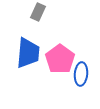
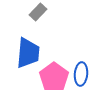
gray rectangle: rotated 18 degrees clockwise
pink pentagon: moved 6 px left, 18 px down
